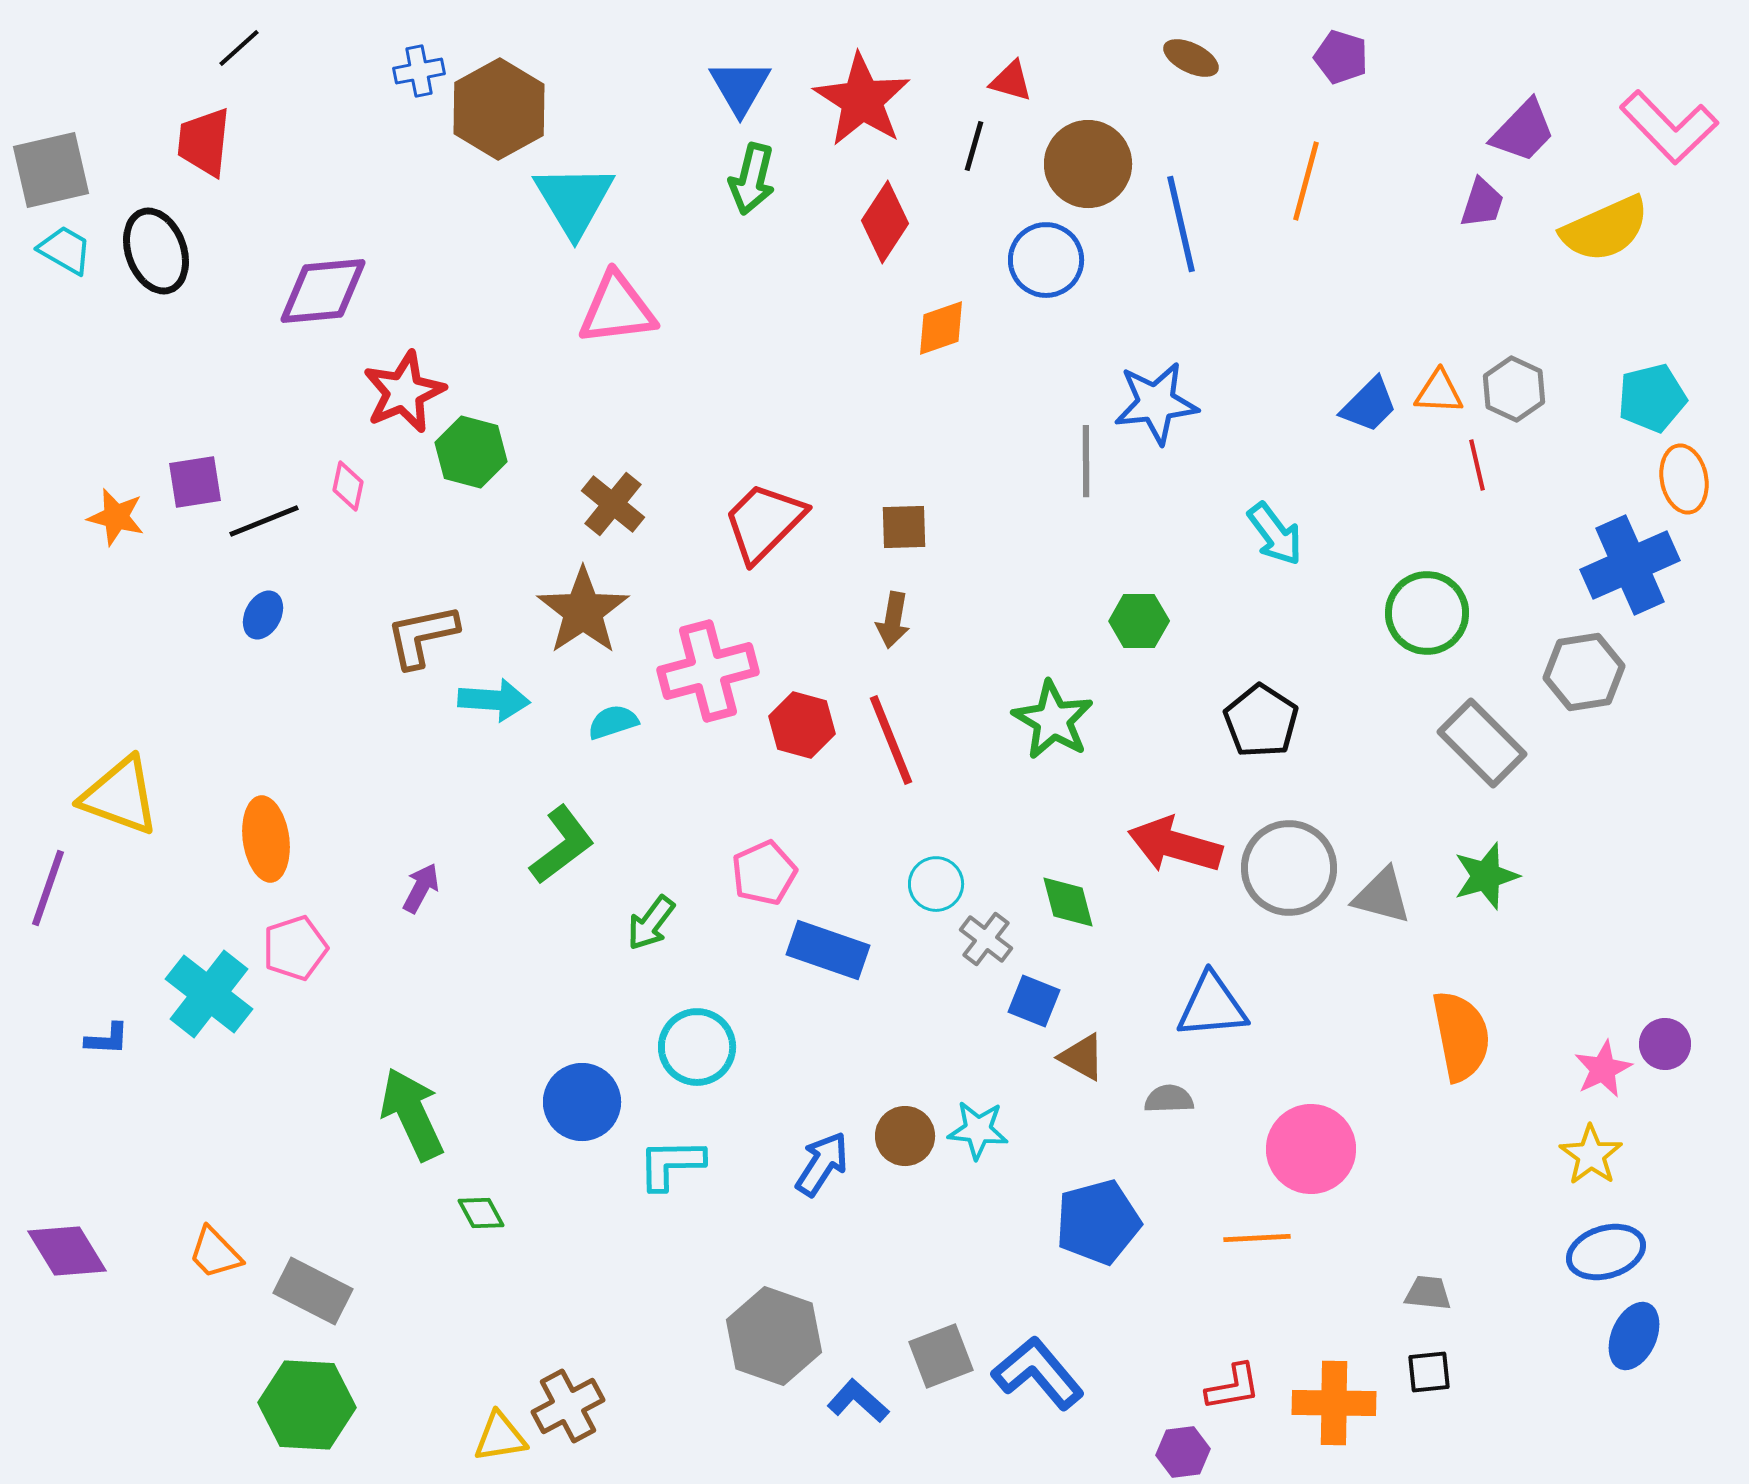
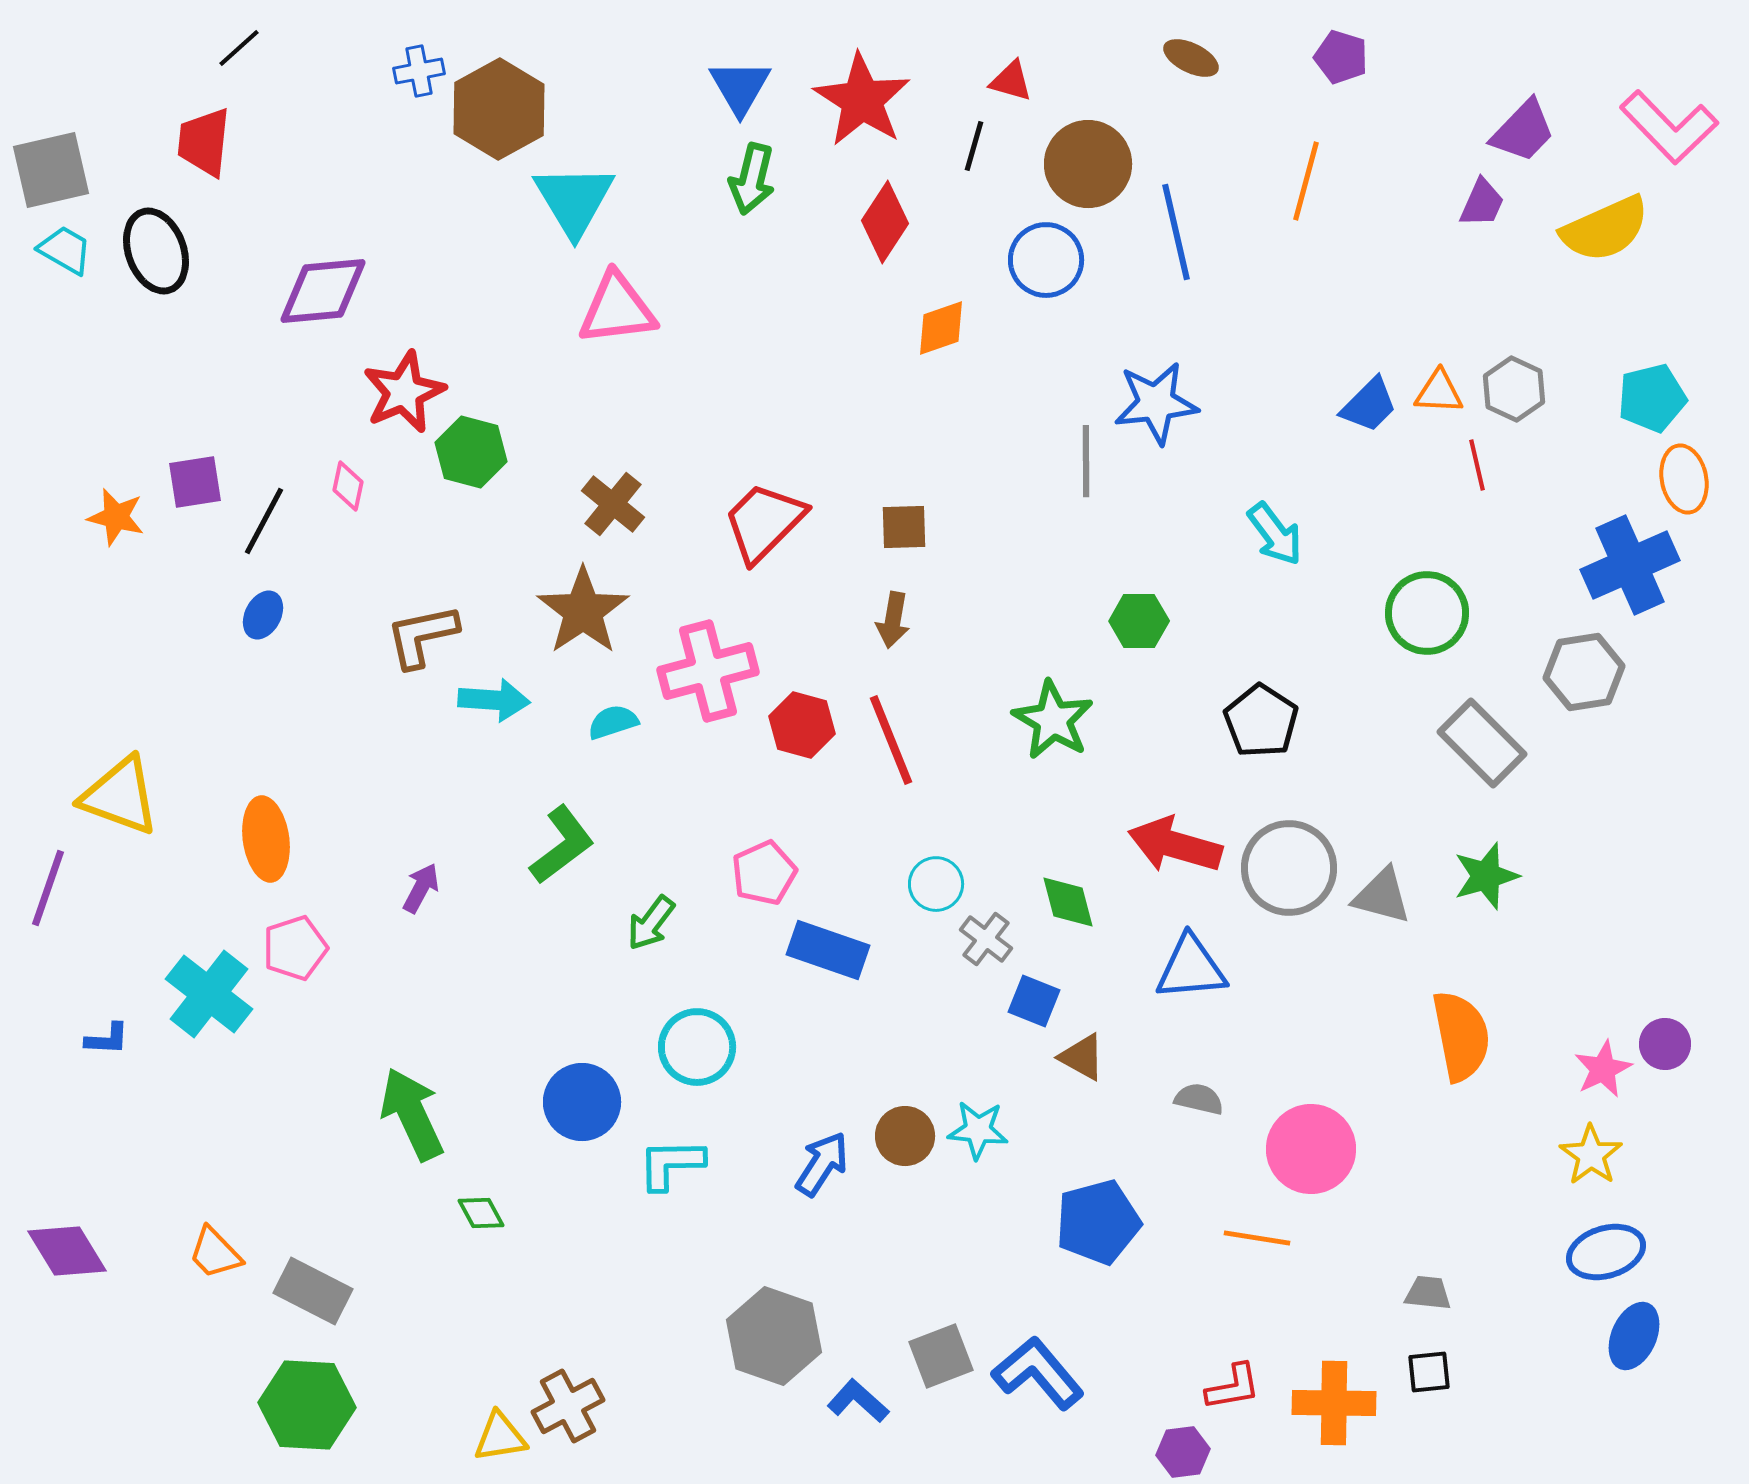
purple trapezoid at (1482, 203): rotated 6 degrees clockwise
blue line at (1181, 224): moved 5 px left, 8 px down
black line at (264, 521): rotated 40 degrees counterclockwise
blue triangle at (1212, 1006): moved 21 px left, 38 px up
gray semicircle at (1169, 1099): moved 30 px right; rotated 15 degrees clockwise
orange line at (1257, 1238): rotated 12 degrees clockwise
